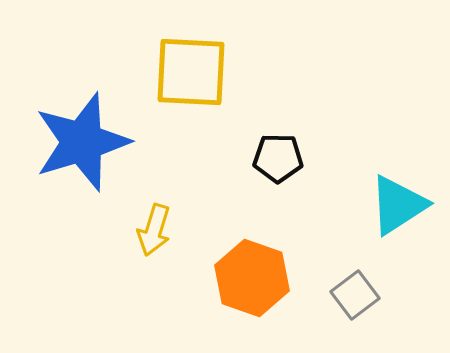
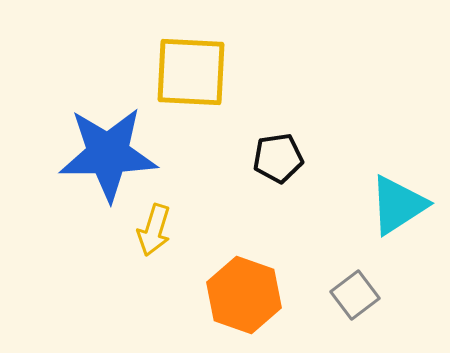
blue star: moved 26 px right, 12 px down; rotated 16 degrees clockwise
black pentagon: rotated 9 degrees counterclockwise
orange hexagon: moved 8 px left, 17 px down
